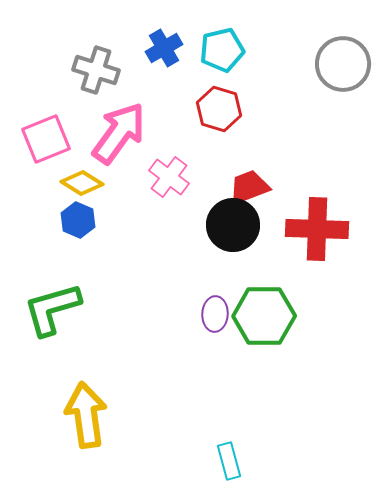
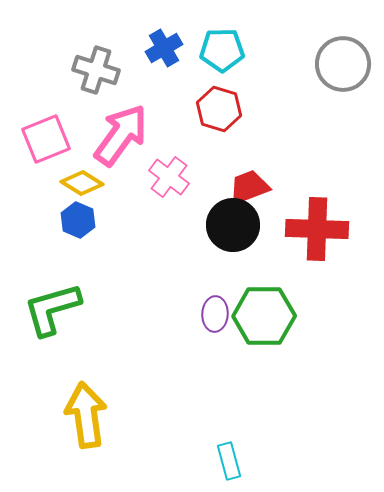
cyan pentagon: rotated 12 degrees clockwise
pink arrow: moved 2 px right, 2 px down
